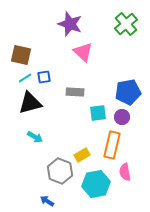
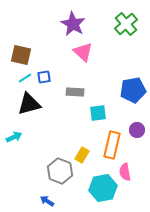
purple star: moved 3 px right; rotated 10 degrees clockwise
blue pentagon: moved 5 px right, 2 px up
black triangle: moved 1 px left, 1 px down
purple circle: moved 15 px right, 13 px down
cyan arrow: moved 21 px left; rotated 56 degrees counterclockwise
yellow rectangle: rotated 28 degrees counterclockwise
cyan hexagon: moved 7 px right, 4 px down
